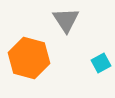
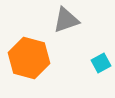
gray triangle: rotated 44 degrees clockwise
